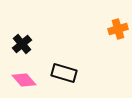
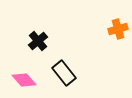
black cross: moved 16 px right, 3 px up
black rectangle: rotated 35 degrees clockwise
